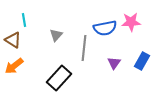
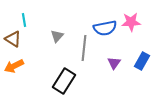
gray triangle: moved 1 px right, 1 px down
brown triangle: moved 1 px up
orange arrow: rotated 12 degrees clockwise
black rectangle: moved 5 px right, 3 px down; rotated 10 degrees counterclockwise
